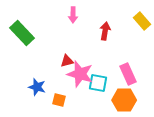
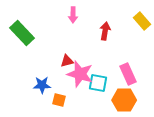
blue star: moved 5 px right, 2 px up; rotated 18 degrees counterclockwise
